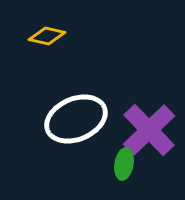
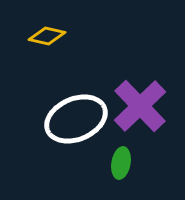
purple cross: moved 9 px left, 24 px up
green ellipse: moved 3 px left, 1 px up
